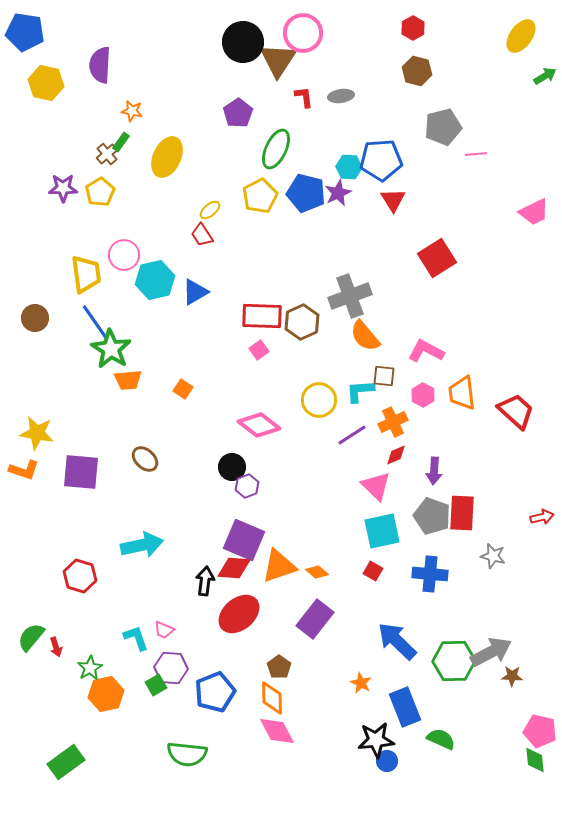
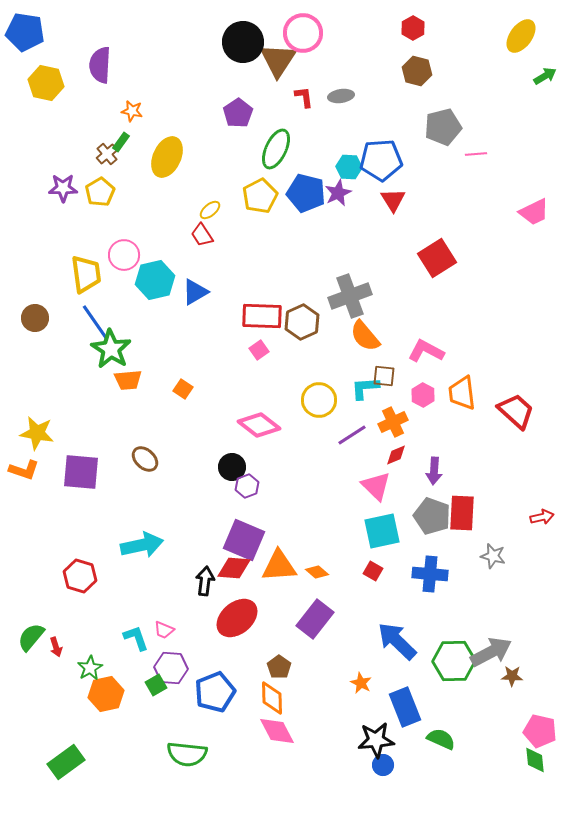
cyan L-shape at (360, 391): moved 5 px right, 3 px up
orange triangle at (279, 566): rotated 15 degrees clockwise
red ellipse at (239, 614): moved 2 px left, 4 px down
blue circle at (387, 761): moved 4 px left, 4 px down
